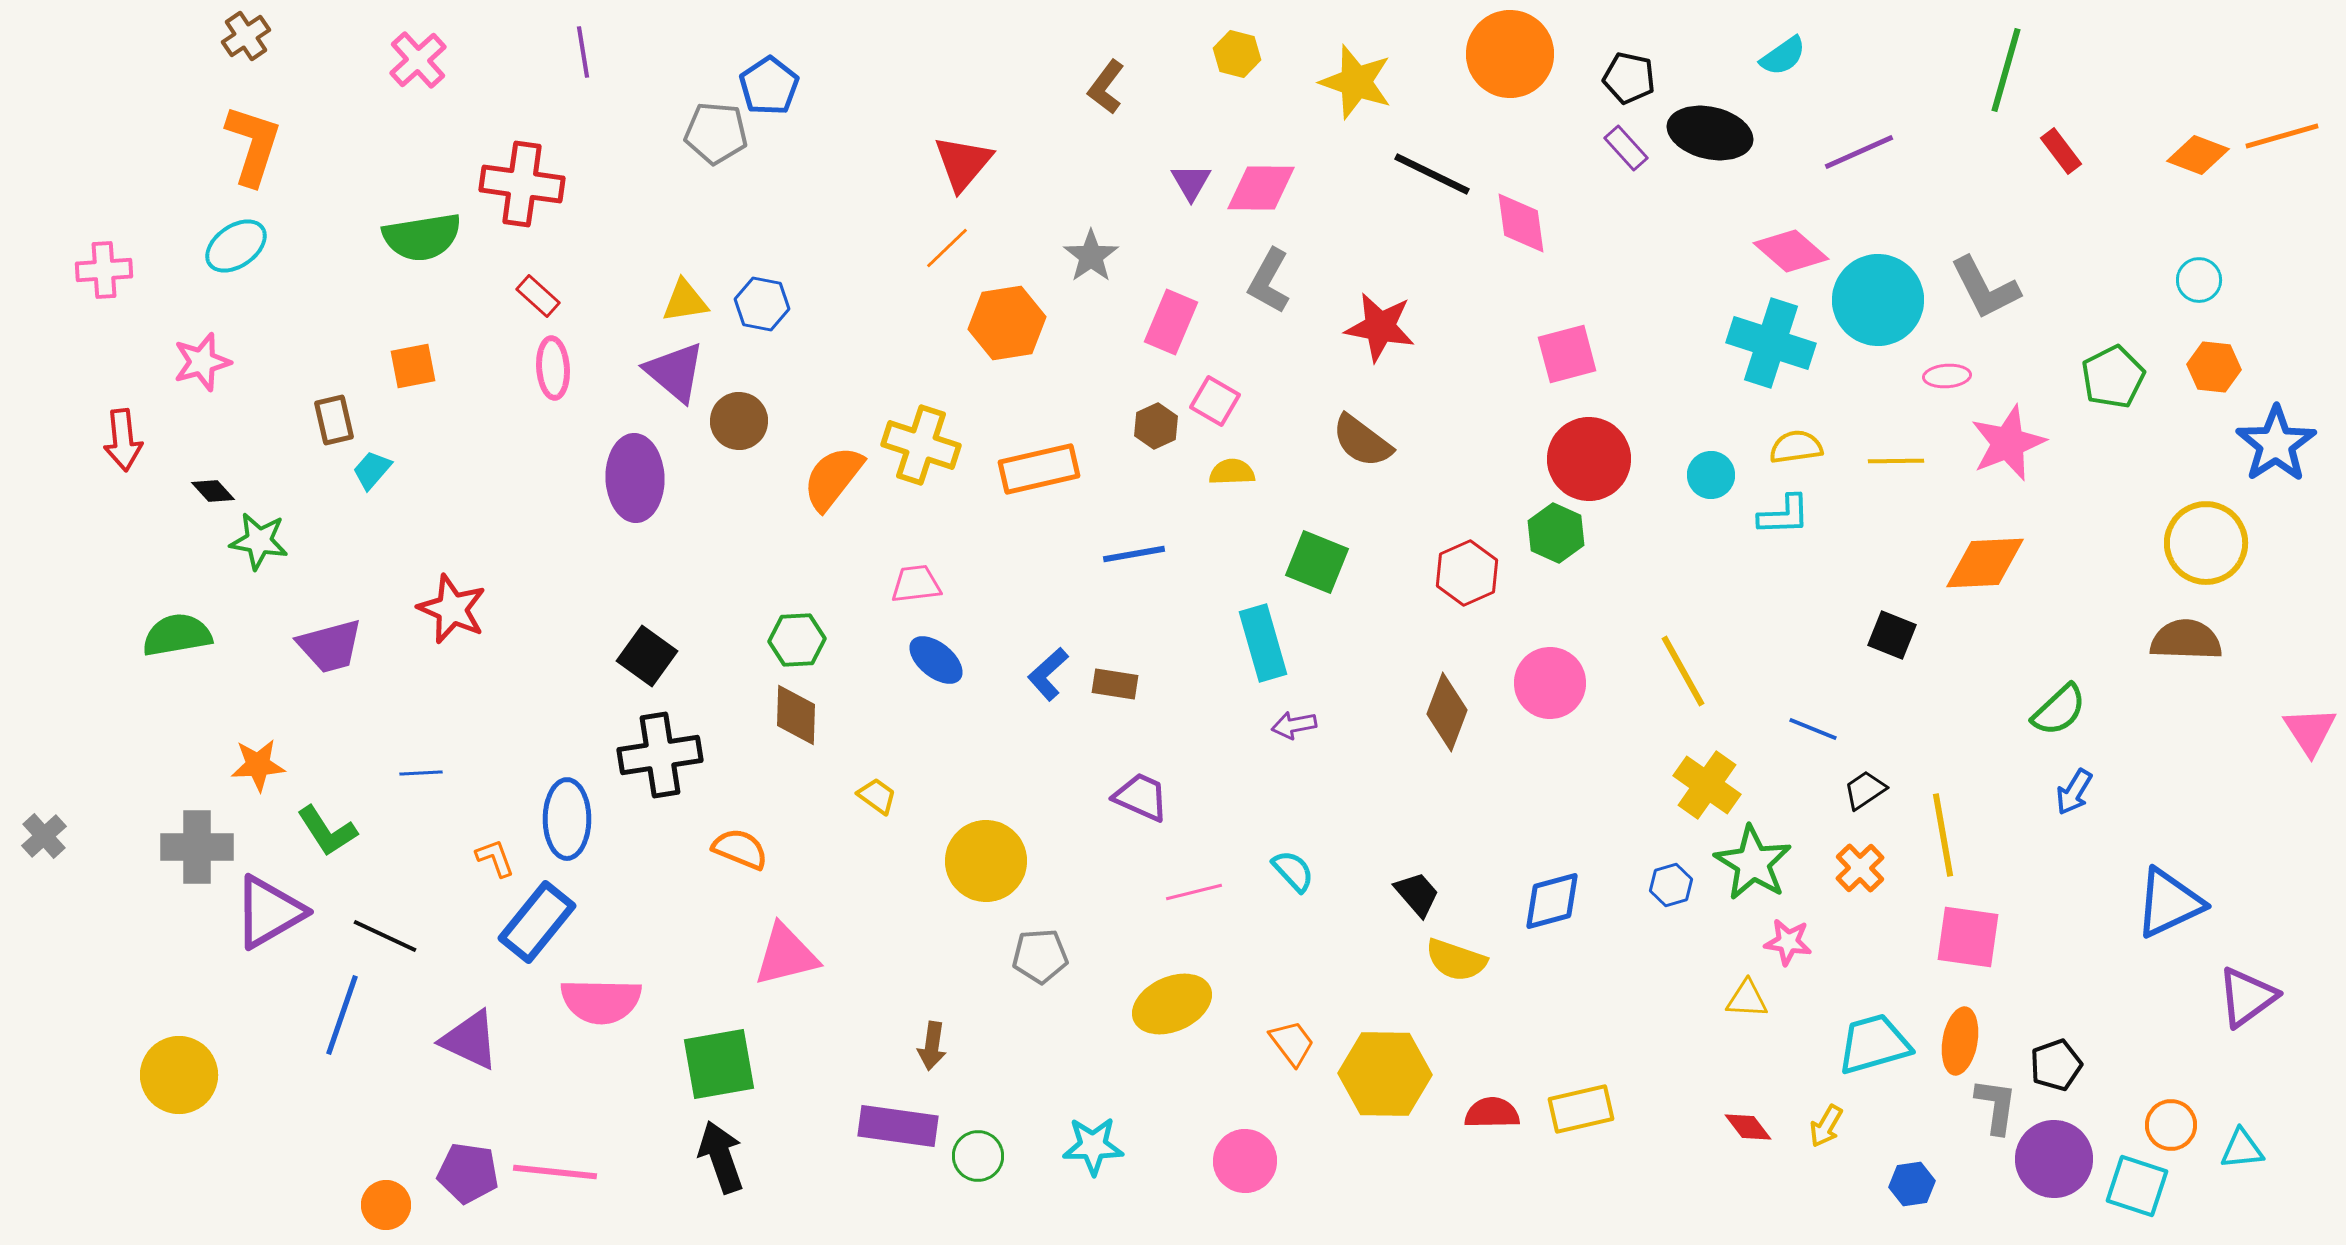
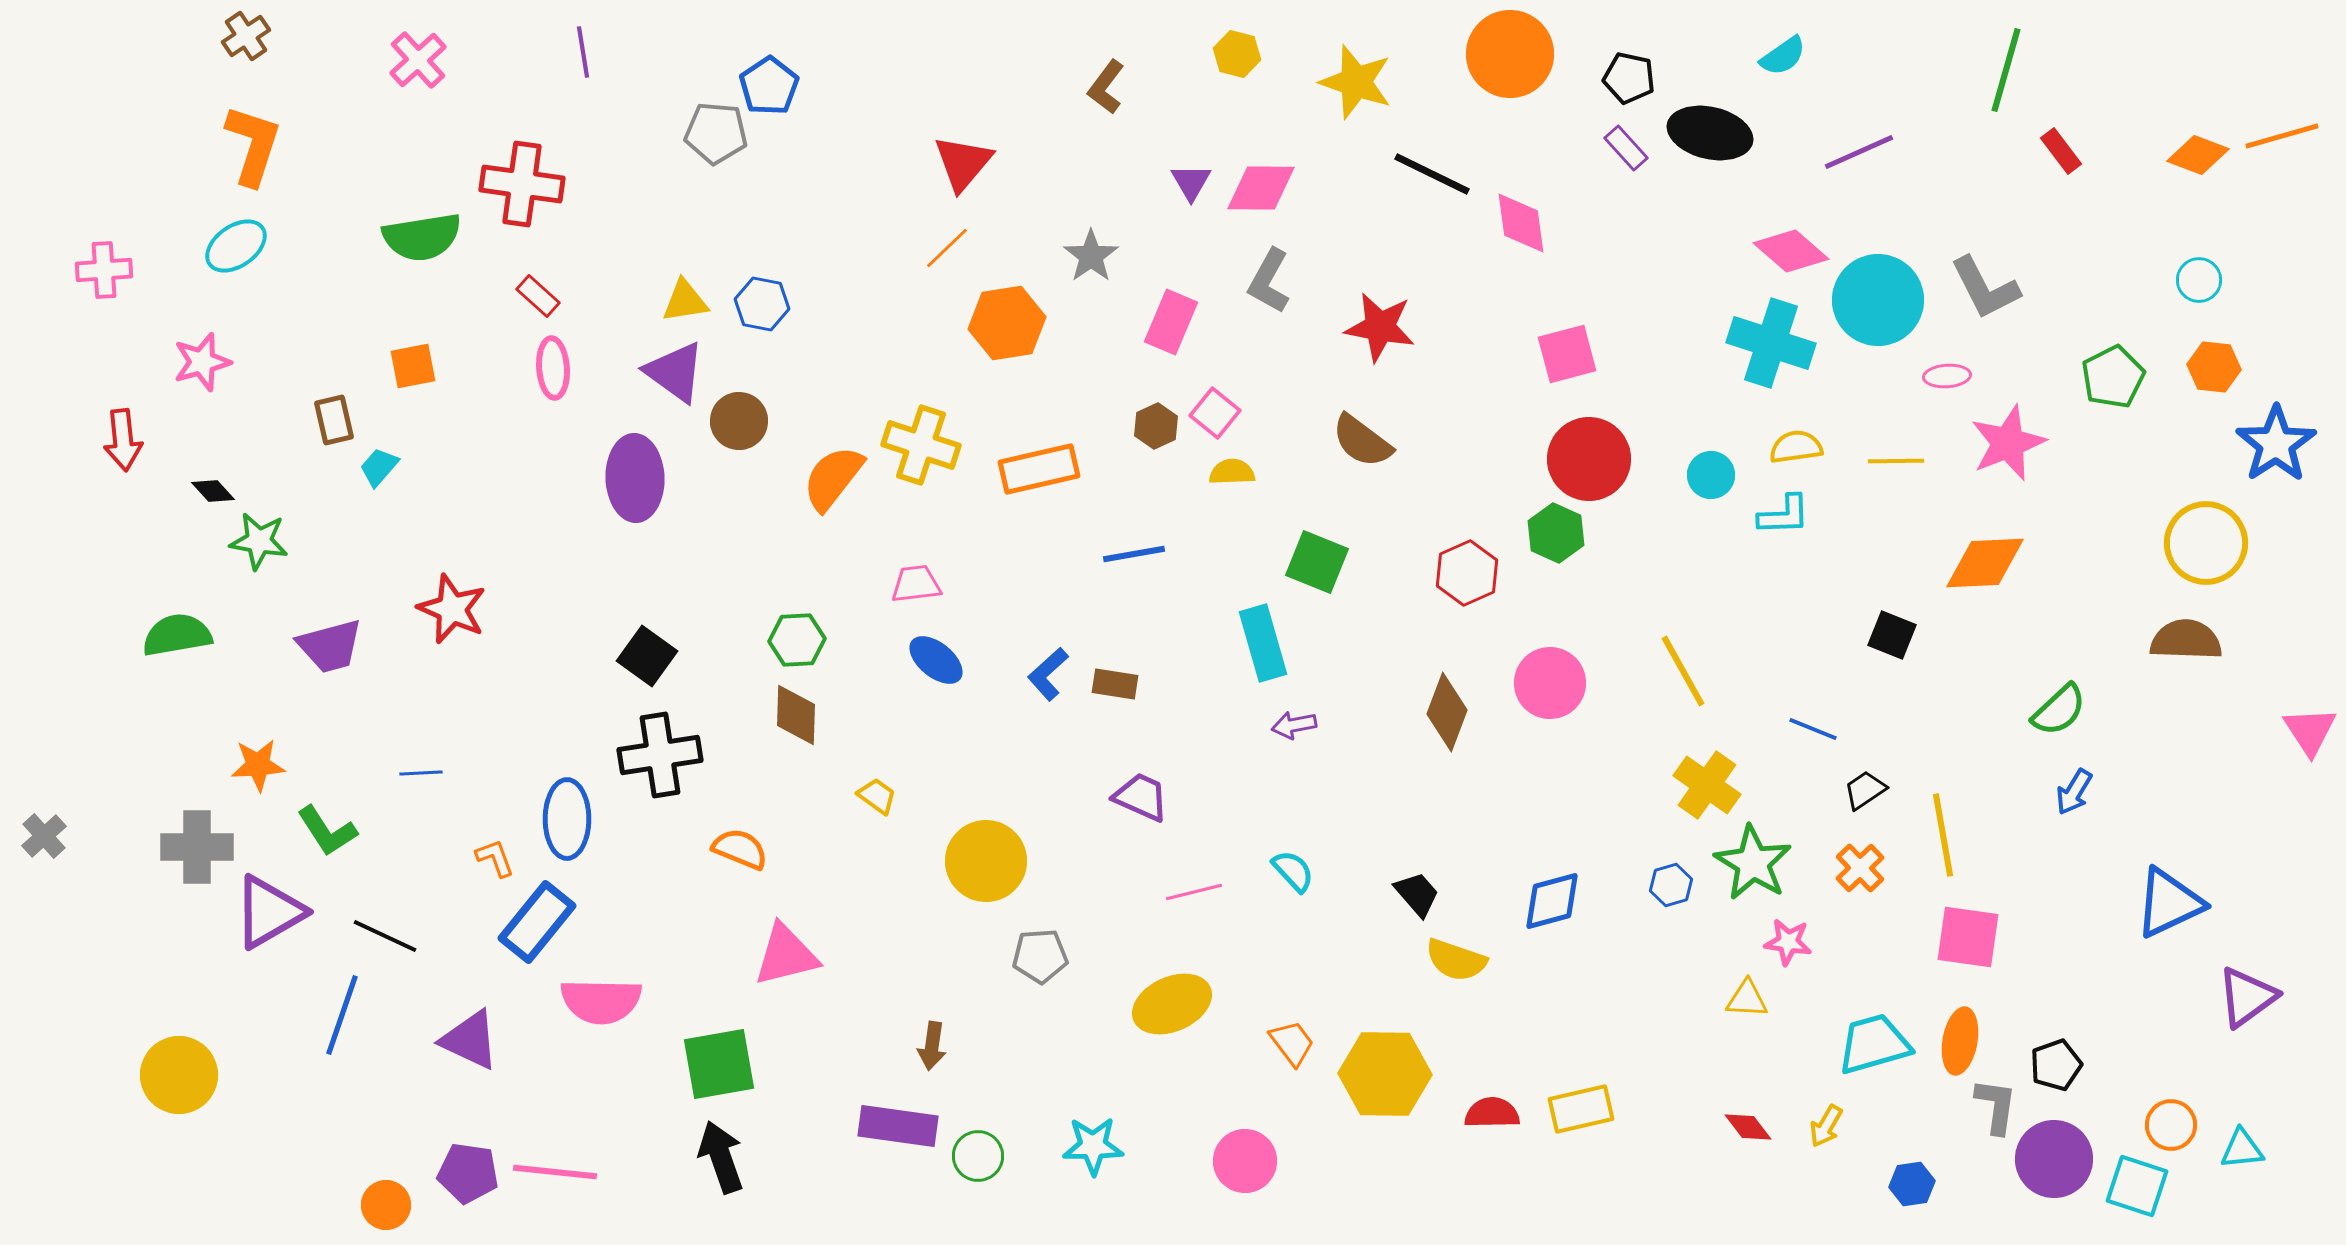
purple triangle at (675, 372): rotated 4 degrees counterclockwise
pink square at (1215, 401): moved 12 px down; rotated 9 degrees clockwise
cyan trapezoid at (372, 470): moved 7 px right, 3 px up
